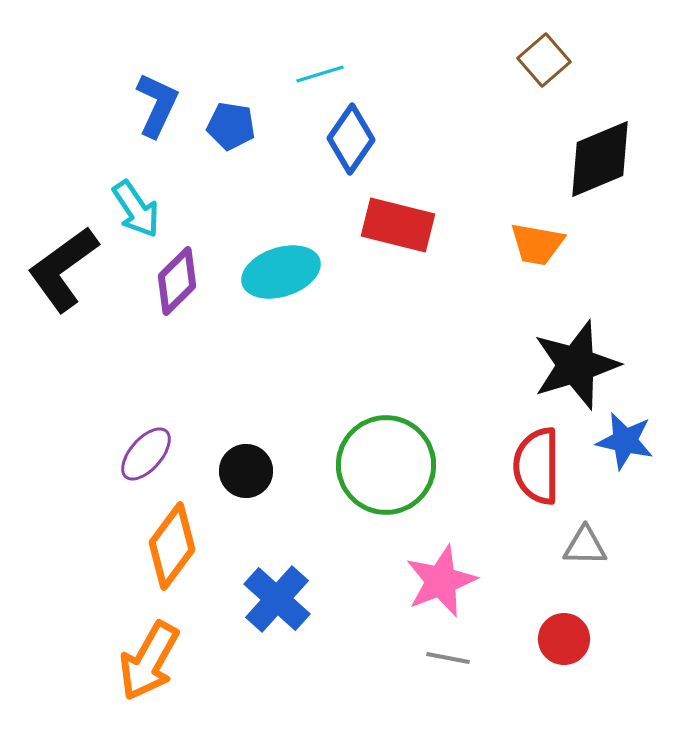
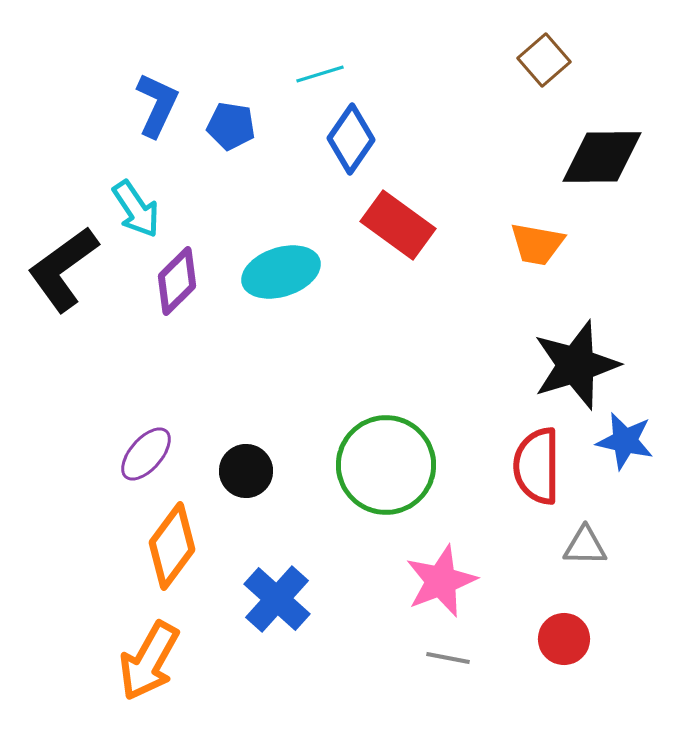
black diamond: moved 2 px right, 2 px up; rotated 22 degrees clockwise
red rectangle: rotated 22 degrees clockwise
